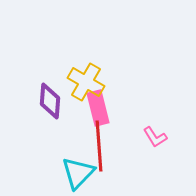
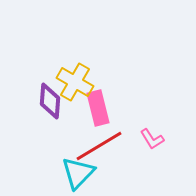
yellow cross: moved 11 px left
pink L-shape: moved 3 px left, 2 px down
red line: rotated 63 degrees clockwise
